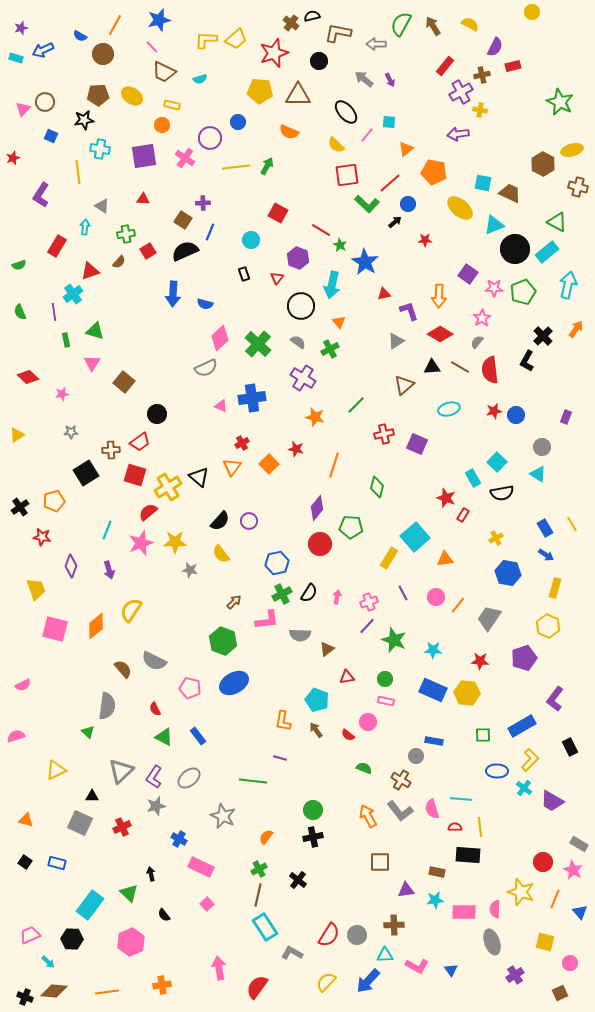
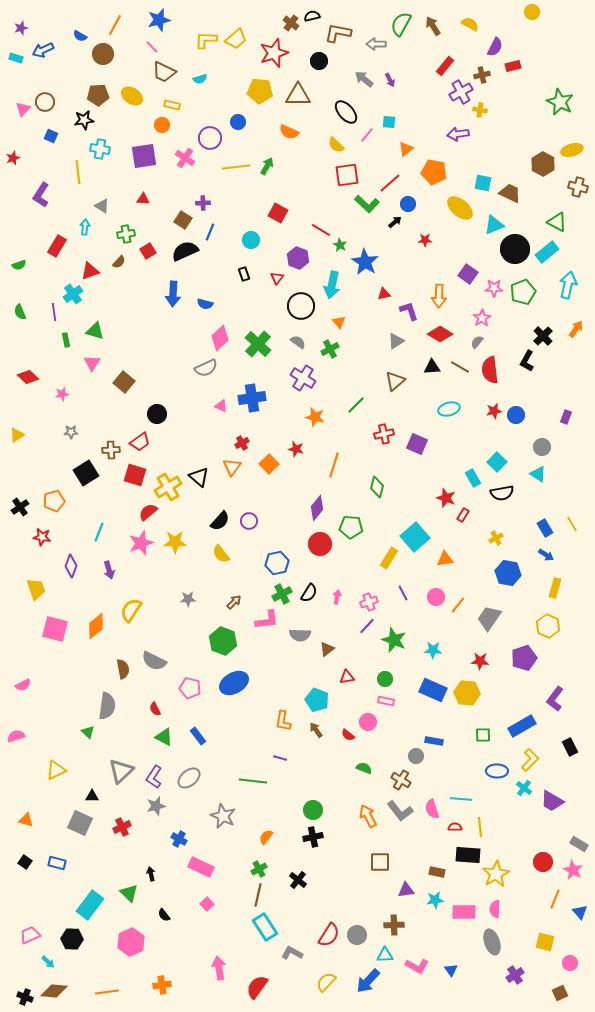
brown triangle at (404, 385): moved 9 px left, 4 px up
cyan line at (107, 530): moved 8 px left, 2 px down
gray star at (190, 570): moved 2 px left, 29 px down; rotated 14 degrees counterclockwise
brown semicircle at (123, 669): rotated 30 degrees clockwise
yellow star at (521, 892): moved 25 px left, 18 px up; rotated 24 degrees clockwise
